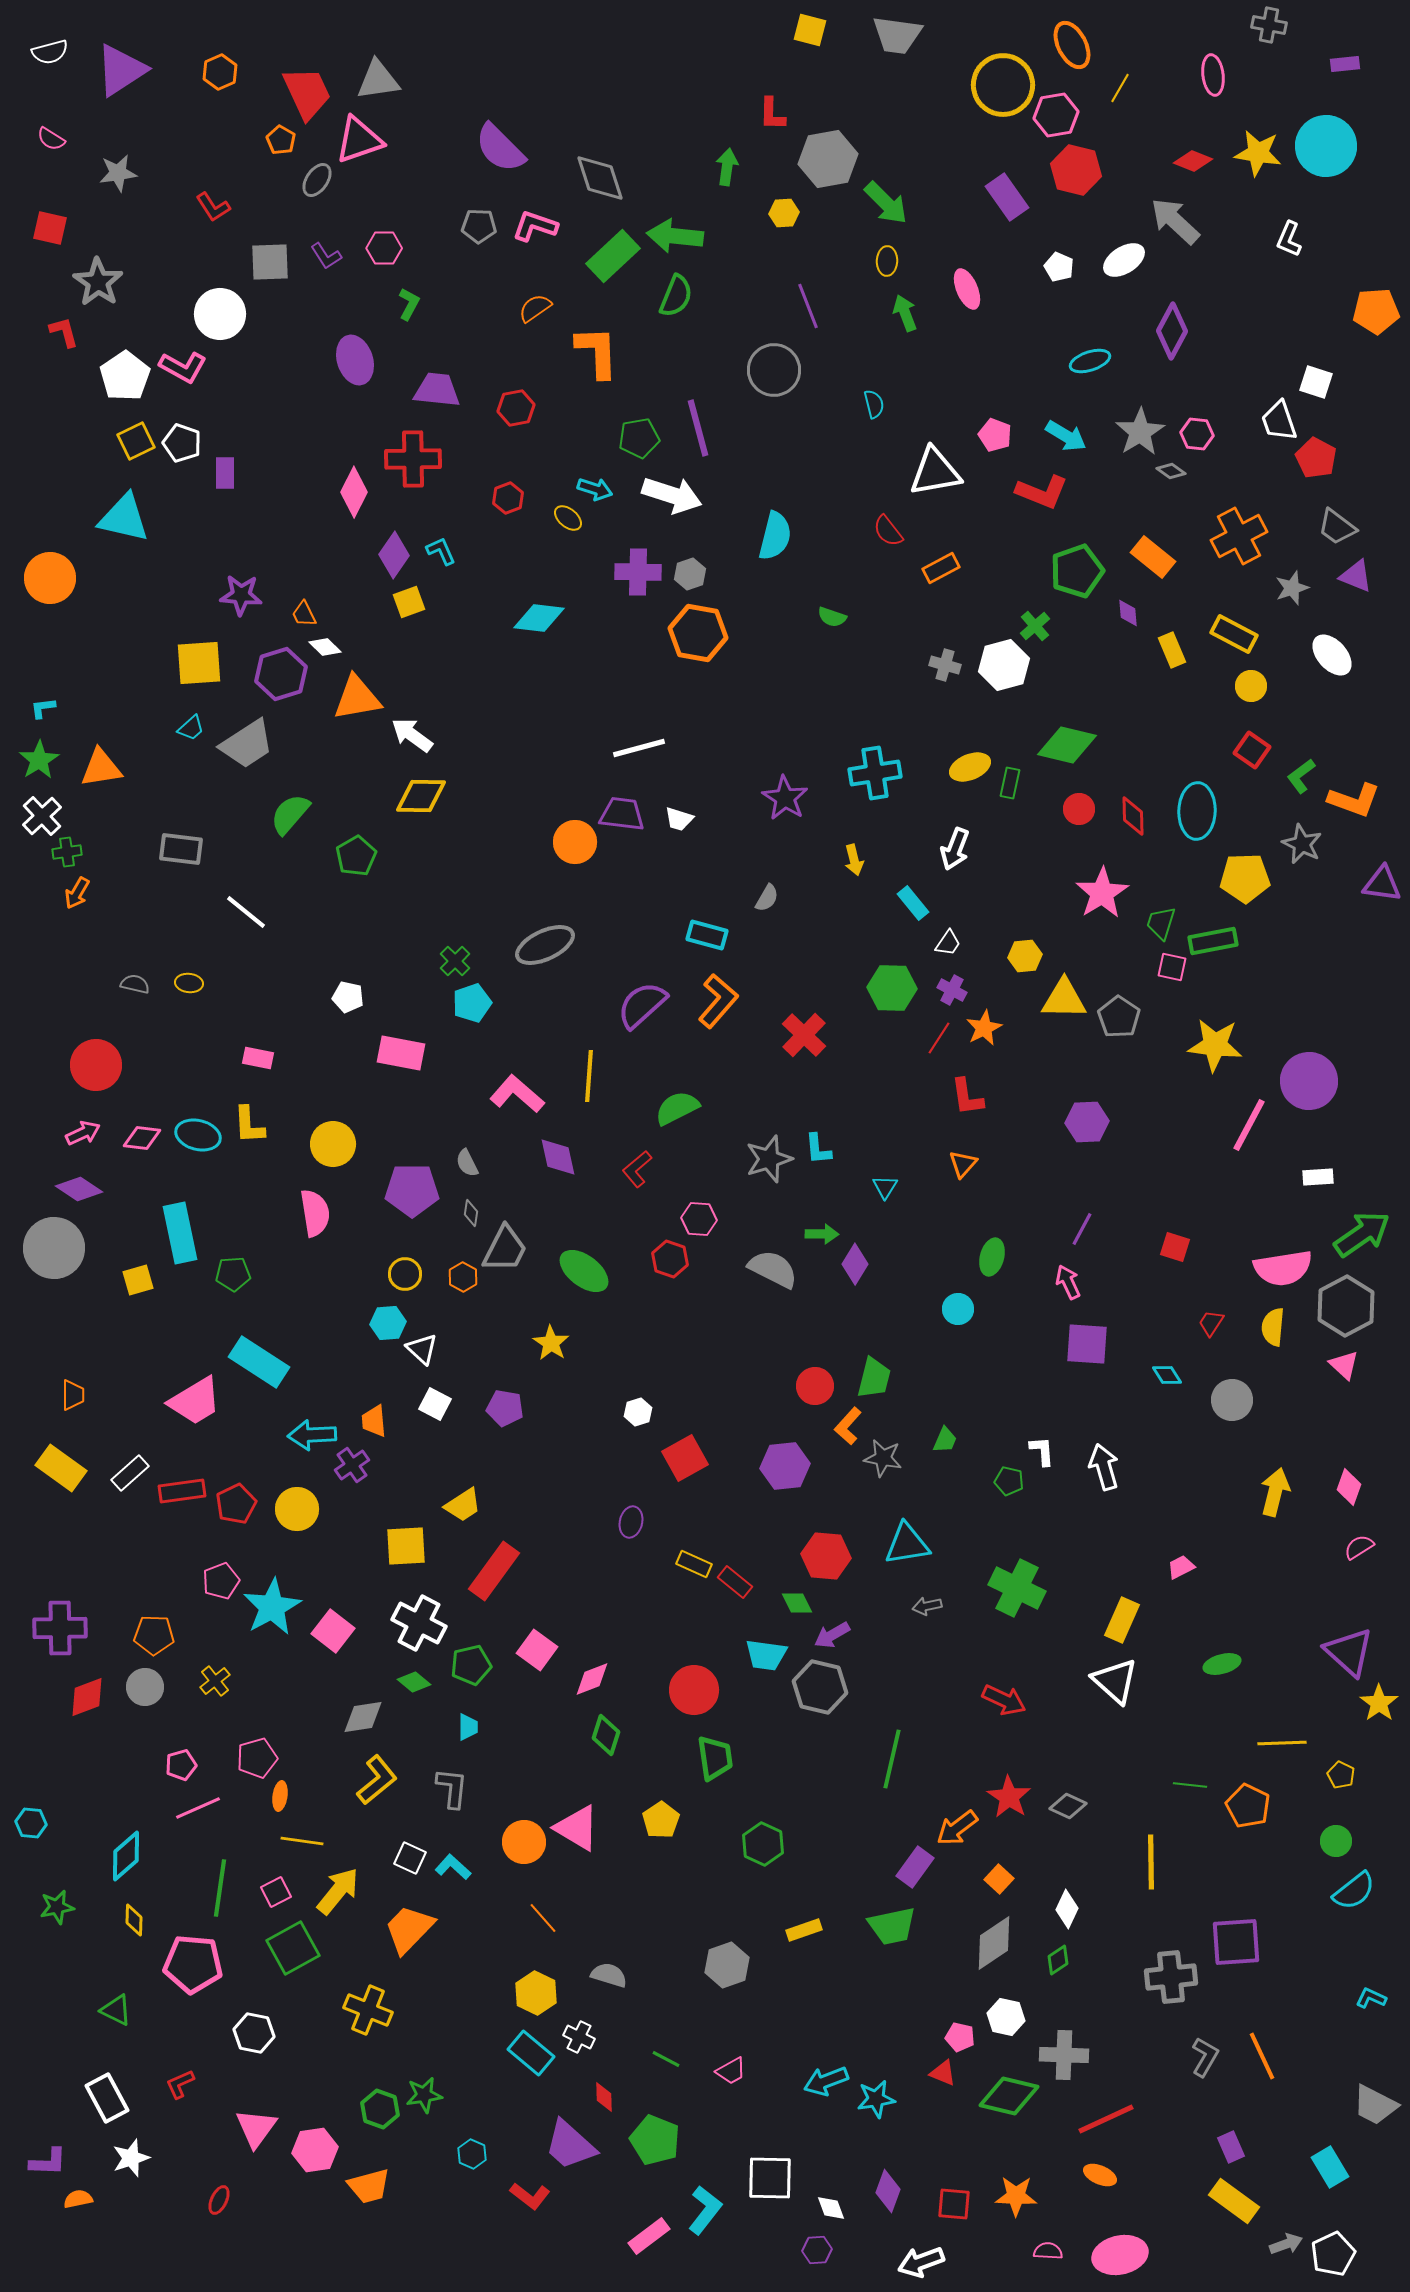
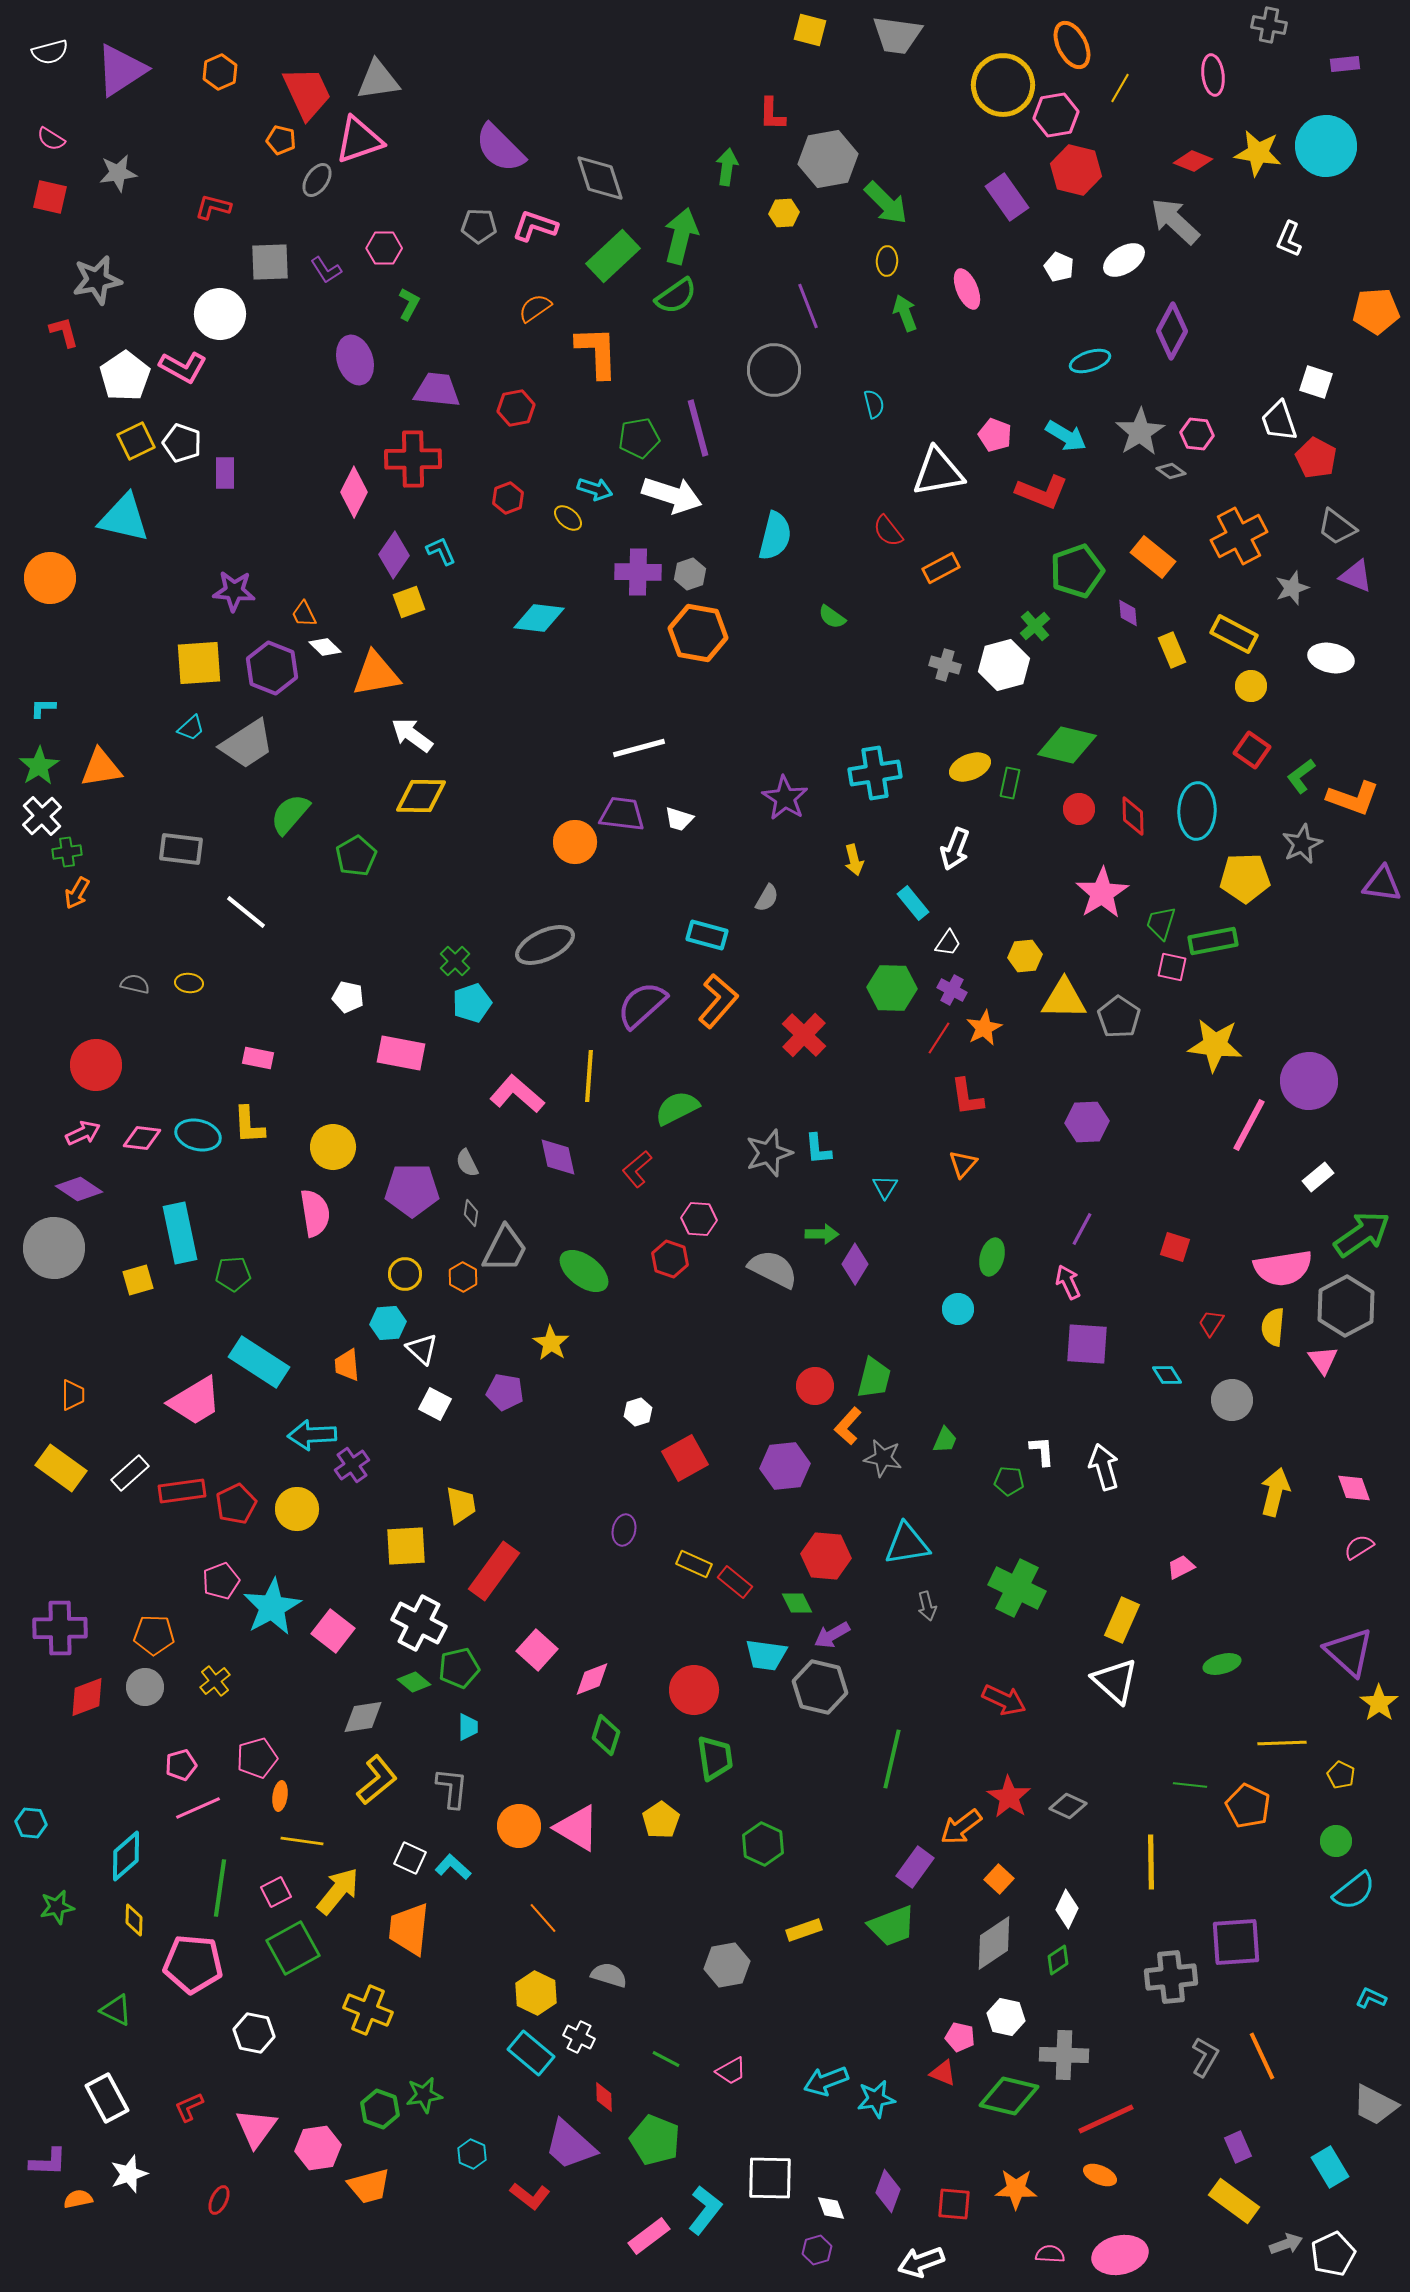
orange pentagon at (281, 140): rotated 16 degrees counterclockwise
red L-shape at (213, 207): rotated 138 degrees clockwise
red square at (50, 228): moved 31 px up
green arrow at (675, 236): moved 6 px right; rotated 98 degrees clockwise
purple L-shape at (326, 256): moved 14 px down
gray star at (98, 282): moved 1 px left, 2 px up; rotated 27 degrees clockwise
green semicircle at (676, 296): rotated 33 degrees clockwise
white triangle at (935, 472): moved 3 px right
purple star at (241, 595): moved 7 px left, 4 px up
green semicircle at (832, 617): rotated 16 degrees clockwise
white ellipse at (1332, 655): moved 1 px left, 3 px down; rotated 36 degrees counterclockwise
purple hexagon at (281, 674): moved 9 px left, 6 px up; rotated 21 degrees counterclockwise
orange triangle at (357, 698): moved 19 px right, 24 px up
cyan L-shape at (43, 708): rotated 8 degrees clockwise
green star at (39, 760): moved 6 px down
orange L-shape at (1354, 800): moved 1 px left, 2 px up
gray star at (1302, 844): rotated 21 degrees clockwise
yellow circle at (333, 1144): moved 3 px down
gray star at (769, 1159): moved 6 px up
white rectangle at (1318, 1177): rotated 36 degrees counterclockwise
pink triangle at (1344, 1365): moved 21 px left, 5 px up; rotated 12 degrees clockwise
purple pentagon at (505, 1408): moved 16 px up
orange trapezoid at (374, 1421): moved 27 px left, 56 px up
green pentagon at (1009, 1481): rotated 8 degrees counterclockwise
pink diamond at (1349, 1487): moved 5 px right, 1 px down; rotated 39 degrees counterclockwise
yellow trapezoid at (463, 1505): moved 2 px left; rotated 66 degrees counterclockwise
purple ellipse at (631, 1522): moved 7 px left, 8 px down
gray arrow at (927, 1606): rotated 92 degrees counterclockwise
pink square at (537, 1650): rotated 6 degrees clockwise
green pentagon at (471, 1665): moved 12 px left, 3 px down
orange arrow at (957, 1828): moved 4 px right, 1 px up
orange circle at (524, 1842): moved 5 px left, 16 px up
green trapezoid at (892, 1926): rotated 9 degrees counterclockwise
orange trapezoid at (409, 1929): rotated 38 degrees counterclockwise
gray hexagon at (727, 1965): rotated 9 degrees clockwise
red L-shape at (180, 2084): moved 9 px right, 23 px down
purple rectangle at (1231, 2147): moved 7 px right
pink hexagon at (315, 2150): moved 3 px right, 2 px up
white star at (131, 2158): moved 2 px left, 16 px down
orange star at (1016, 2196): moved 7 px up
purple hexagon at (817, 2250): rotated 12 degrees counterclockwise
pink semicircle at (1048, 2251): moved 2 px right, 3 px down
